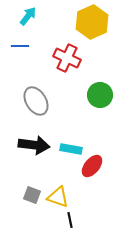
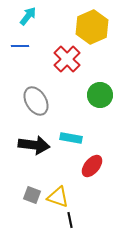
yellow hexagon: moved 5 px down
red cross: moved 1 px down; rotated 20 degrees clockwise
cyan rectangle: moved 11 px up
